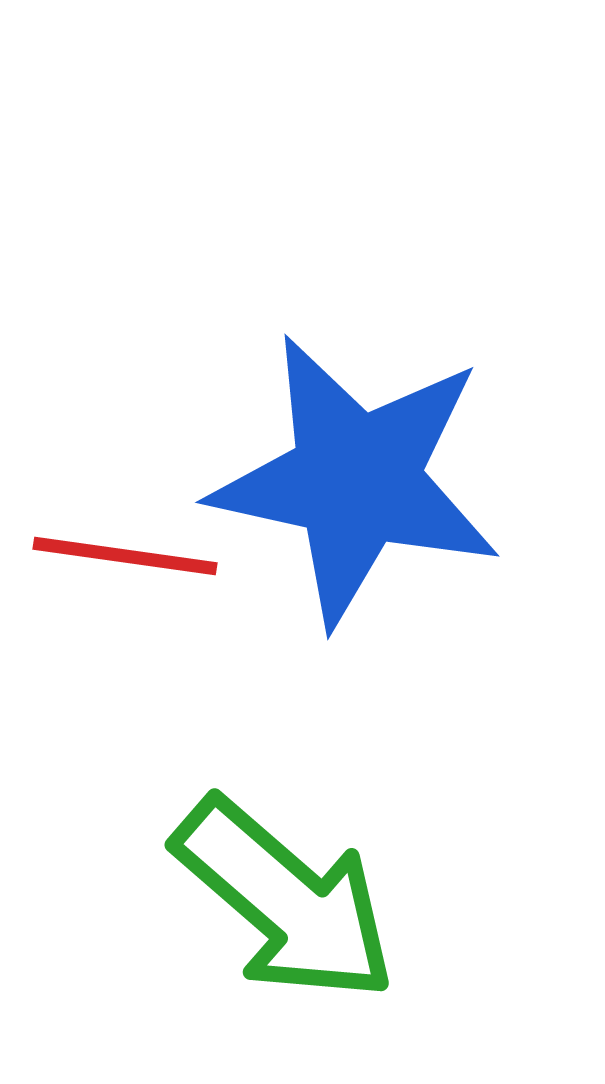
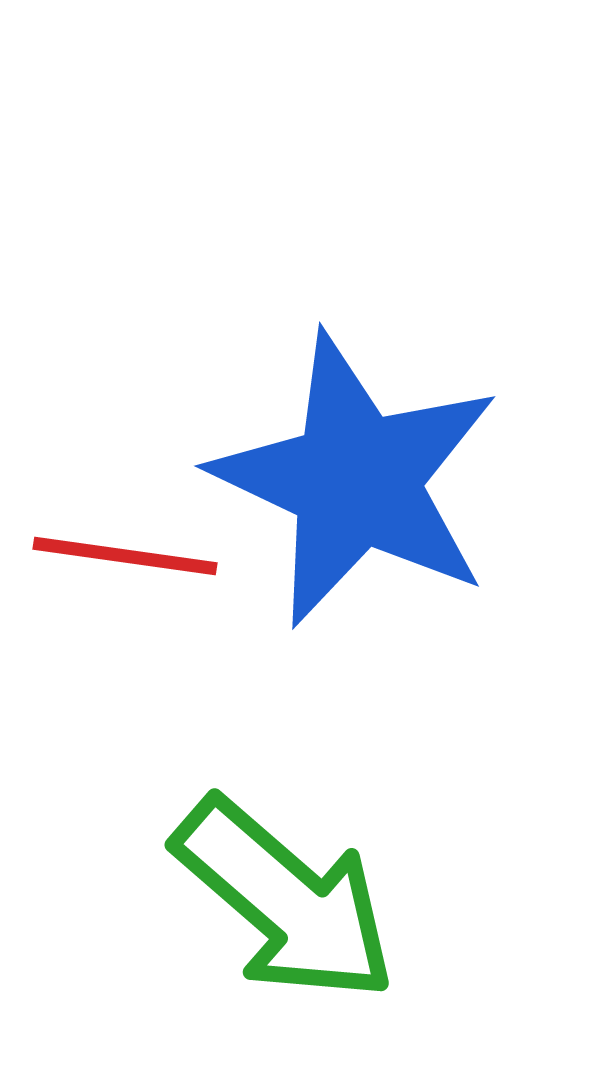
blue star: rotated 13 degrees clockwise
